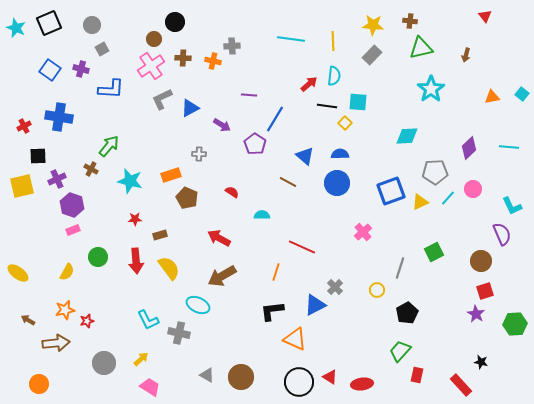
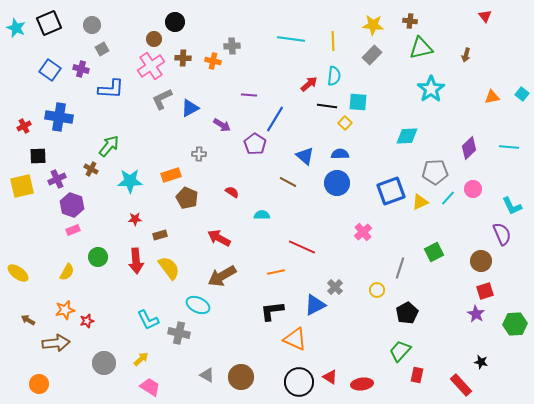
cyan star at (130, 181): rotated 15 degrees counterclockwise
orange line at (276, 272): rotated 60 degrees clockwise
